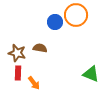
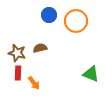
orange circle: moved 6 px down
blue circle: moved 6 px left, 7 px up
brown semicircle: rotated 24 degrees counterclockwise
